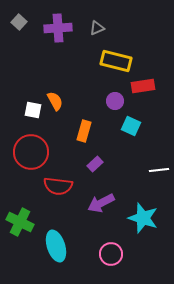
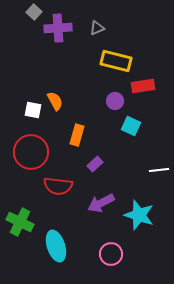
gray square: moved 15 px right, 10 px up
orange rectangle: moved 7 px left, 4 px down
cyan star: moved 4 px left, 3 px up
